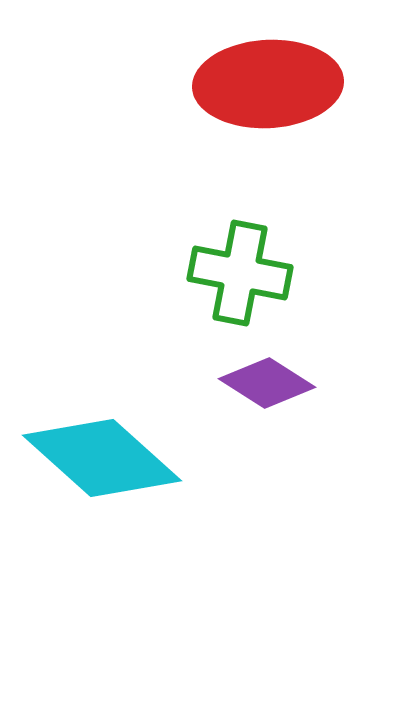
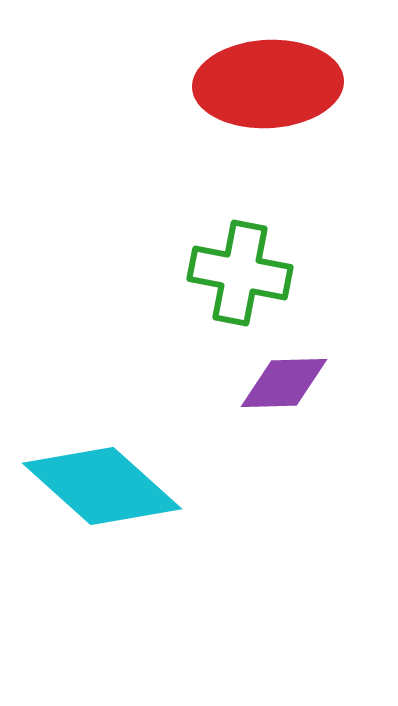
purple diamond: moved 17 px right; rotated 34 degrees counterclockwise
cyan diamond: moved 28 px down
